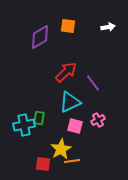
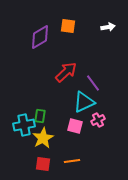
cyan triangle: moved 14 px right
green rectangle: moved 1 px right, 2 px up
yellow star: moved 18 px left, 11 px up
